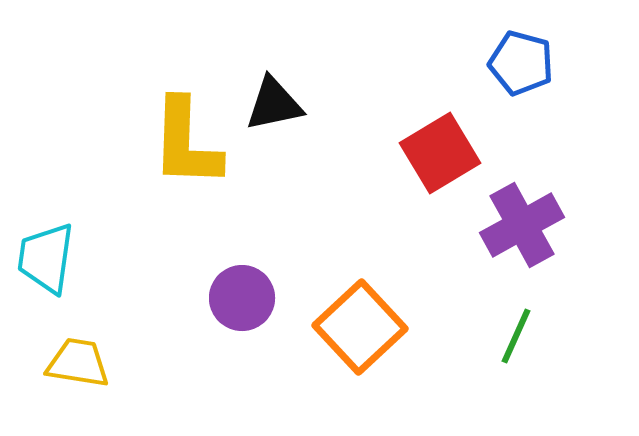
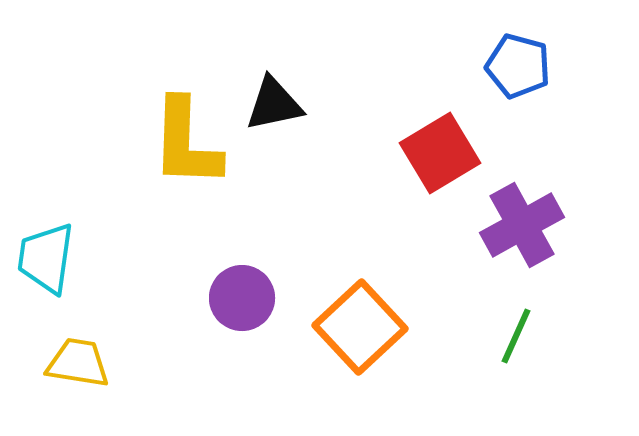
blue pentagon: moved 3 px left, 3 px down
